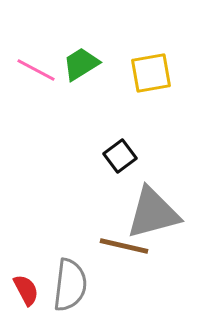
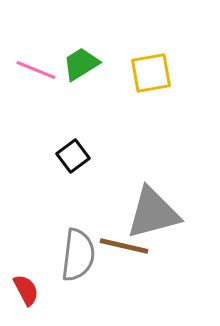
pink line: rotated 6 degrees counterclockwise
black square: moved 47 px left
gray semicircle: moved 8 px right, 30 px up
